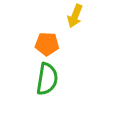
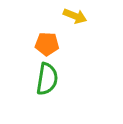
yellow arrow: rotated 90 degrees counterclockwise
